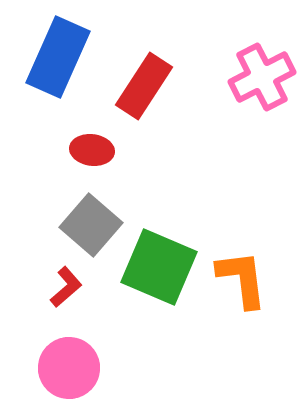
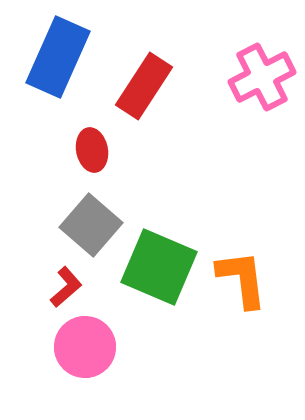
red ellipse: rotated 72 degrees clockwise
pink circle: moved 16 px right, 21 px up
